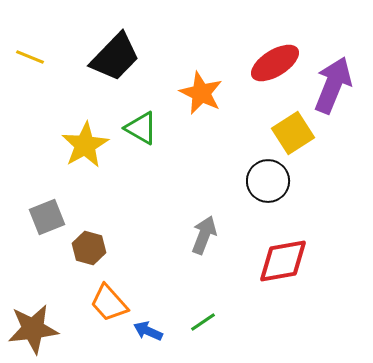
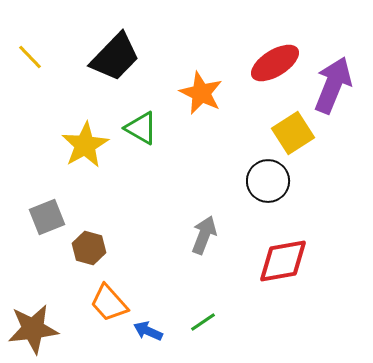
yellow line: rotated 24 degrees clockwise
